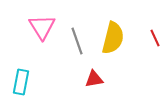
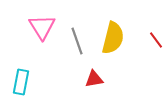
red line: moved 1 px right, 2 px down; rotated 12 degrees counterclockwise
